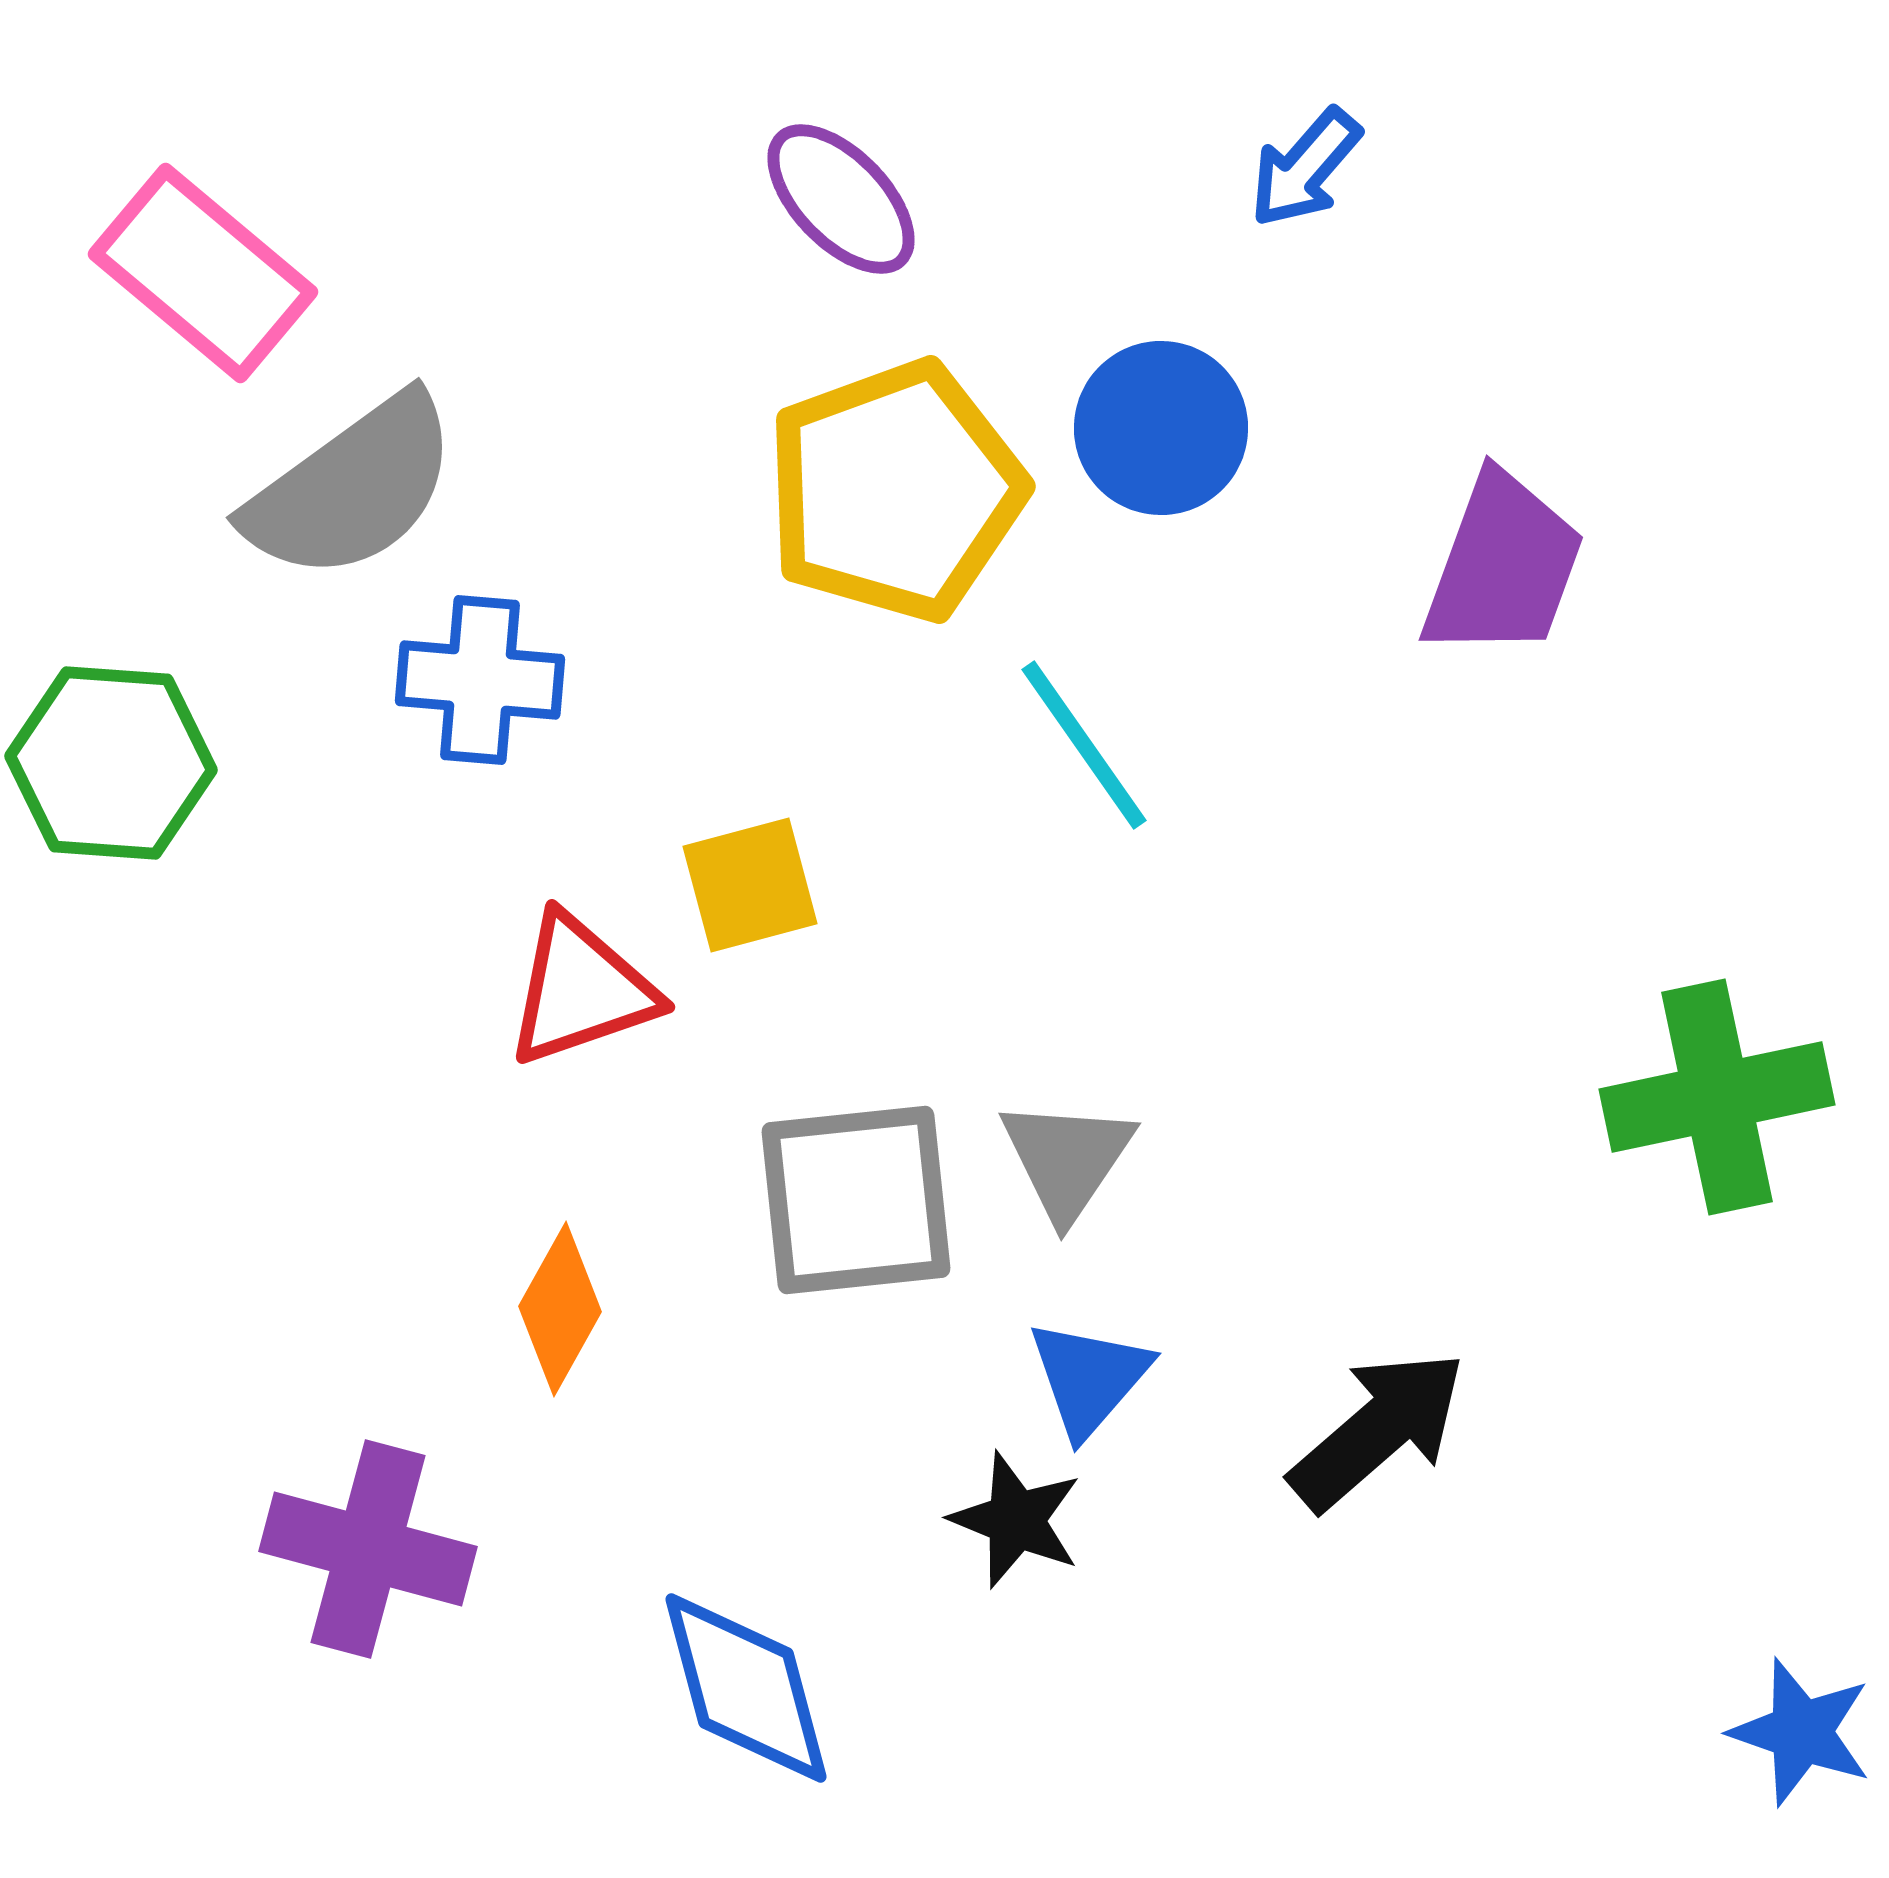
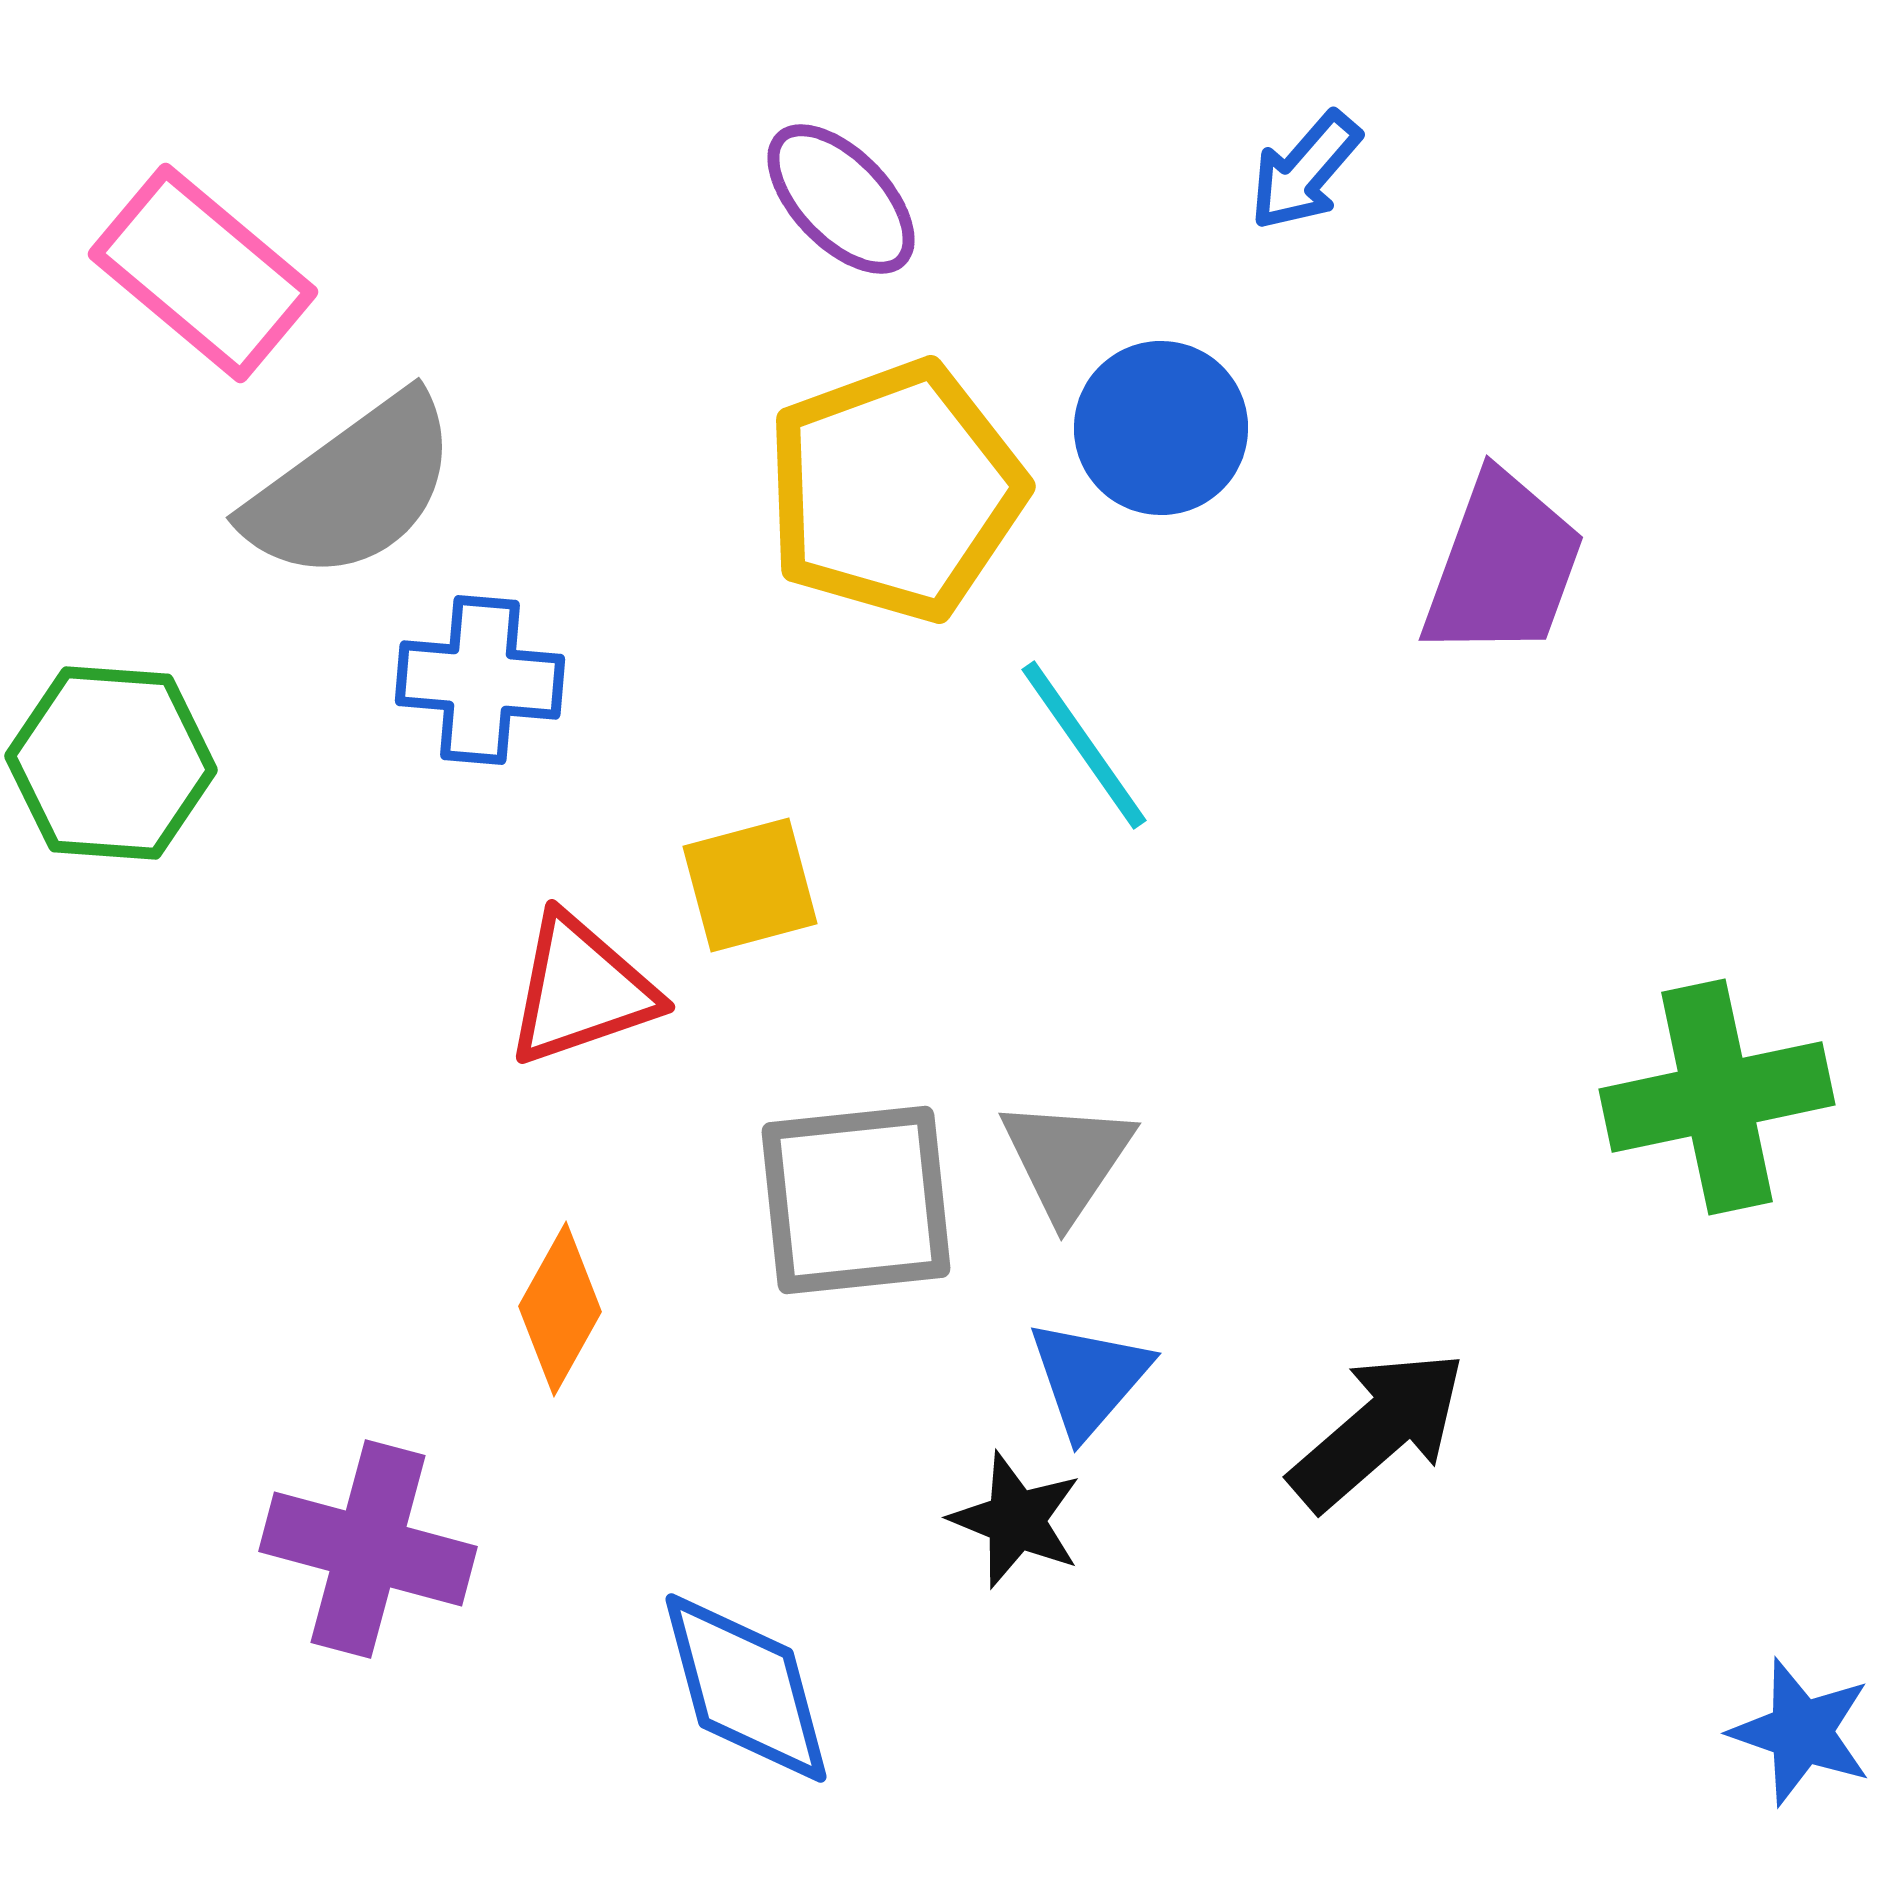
blue arrow: moved 3 px down
